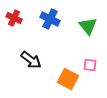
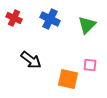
green triangle: moved 1 px left, 1 px up; rotated 24 degrees clockwise
orange square: rotated 15 degrees counterclockwise
